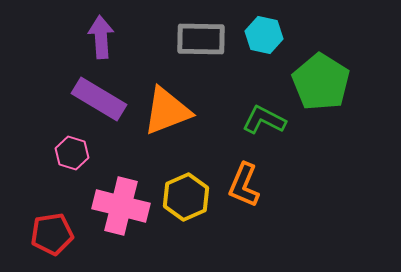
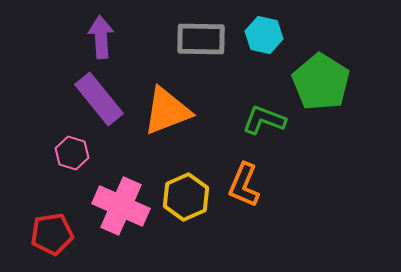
purple rectangle: rotated 20 degrees clockwise
green L-shape: rotated 6 degrees counterclockwise
pink cross: rotated 10 degrees clockwise
